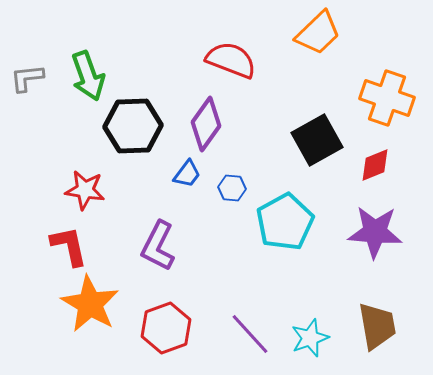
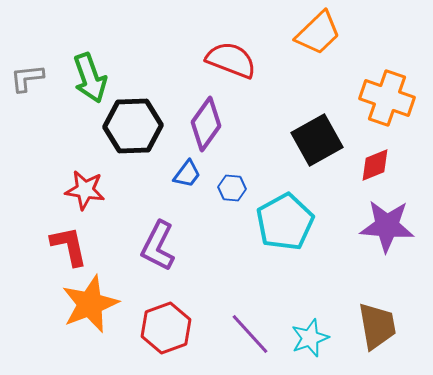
green arrow: moved 2 px right, 2 px down
purple star: moved 12 px right, 6 px up
orange star: rotated 20 degrees clockwise
